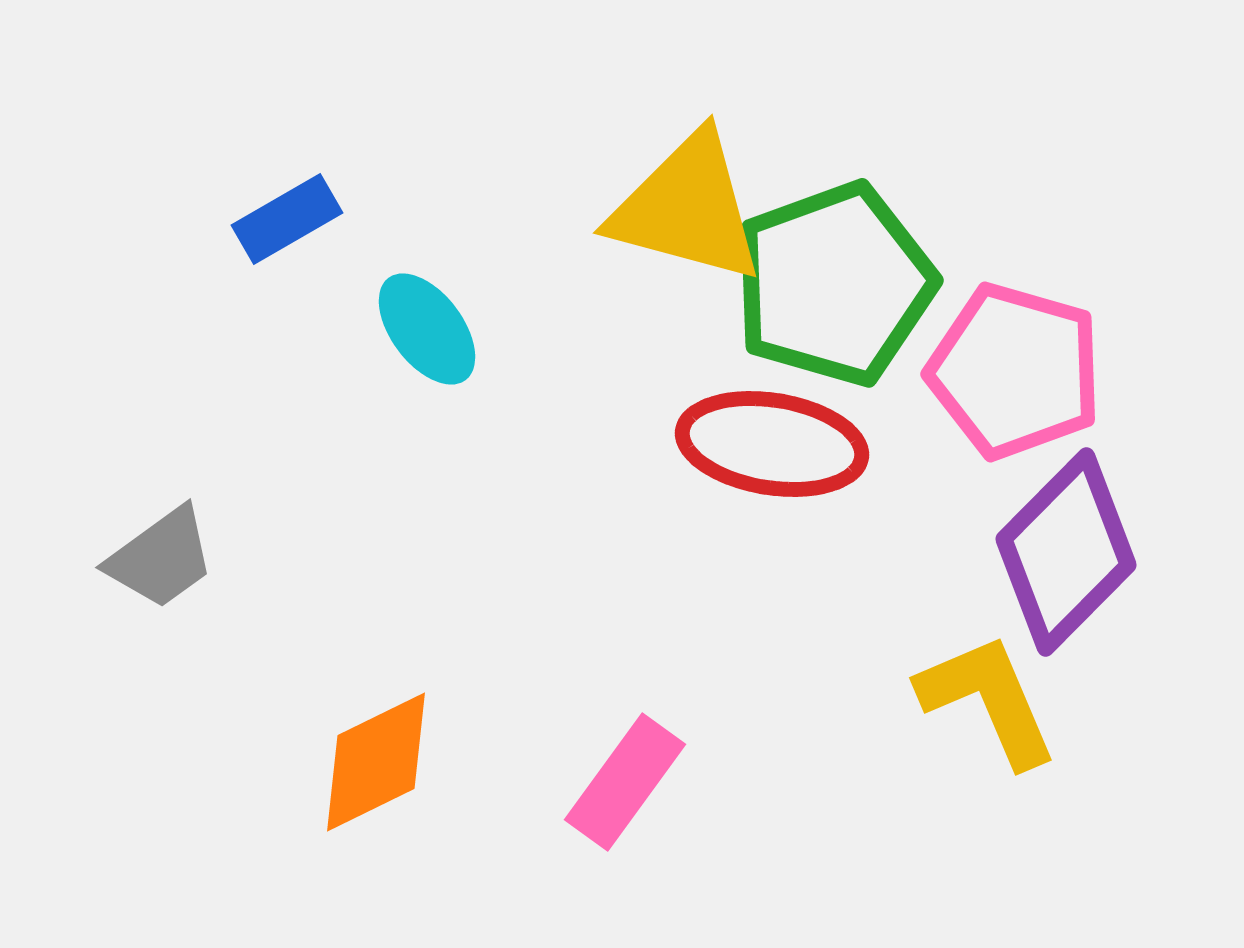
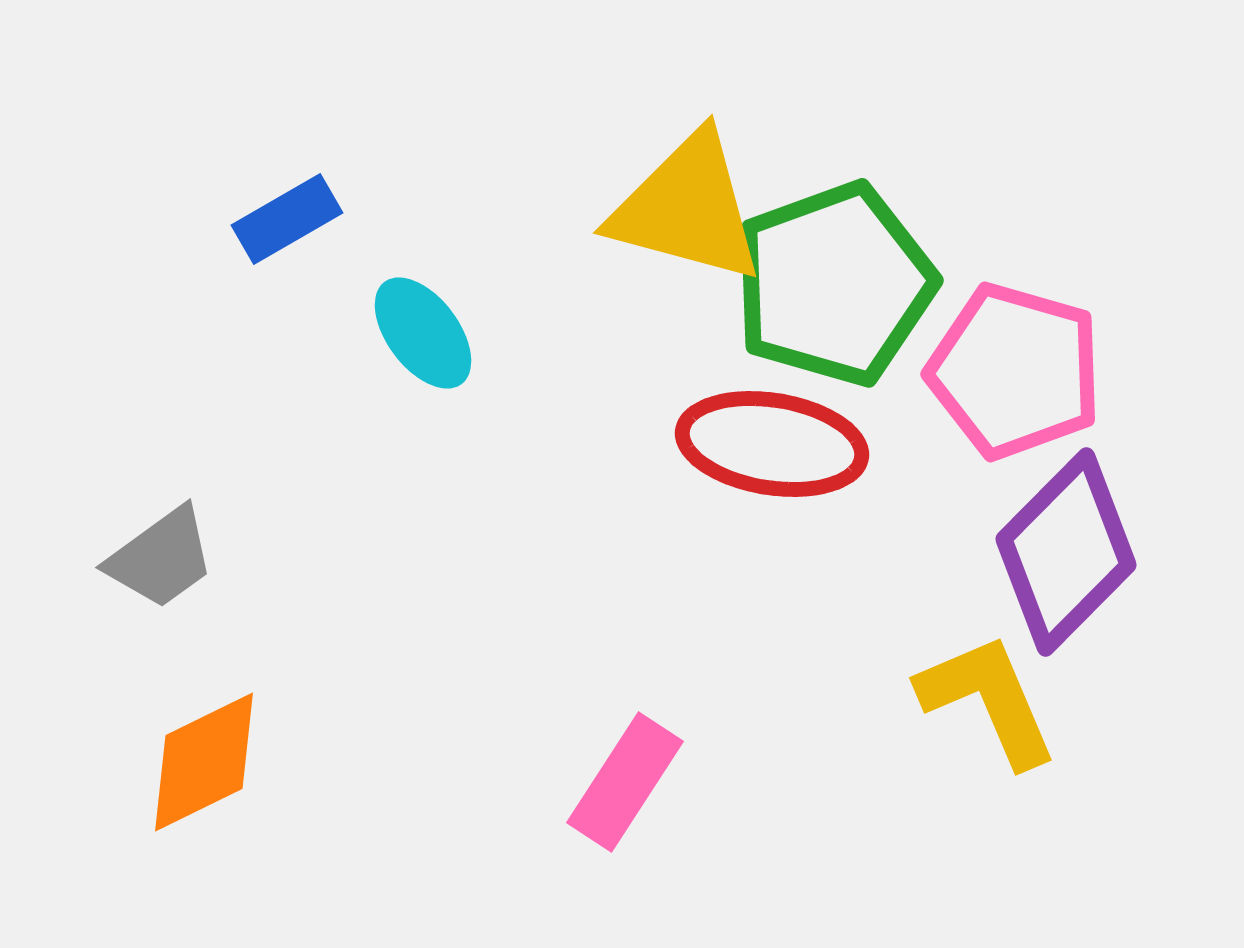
cyan ellipse: moved 4 px left, 4 px down
orange diamond: moved 172 px left
pink rectangle: rotated 3 degrees counterclockwise
